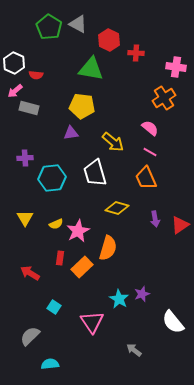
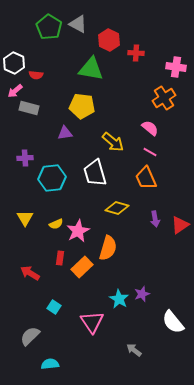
purple triangle: moved 6 px left
